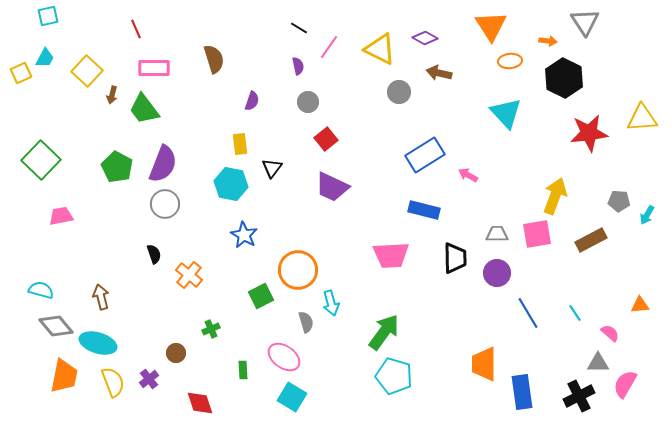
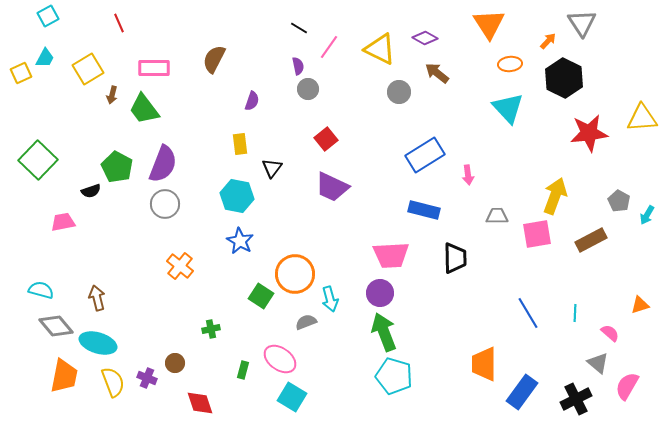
cyan square at (48, 16): rotated 15 degrees counterclockwise
gray triangle at (585, 22): moved 3 px left, 1 px down
orange triangle at (491, 26): moved 2 px left, 2 px up
red line at (136, 29): moved 17 px left, 6 px up
orange arrow at (548, 41): rotated 54 degrees counterclockwise
brown semicircle at (214, 59): rotated 136 degrees counterclockwise
orange ellipse at (510, 61): moved 3 px down
yellow square at (87, 71): moved 1 px right, 2 px up; rotated 16 degrees clockwise
brown arrow at (439, 73): moved 2 px left; rotated 25 degrees clockwise
gray circle at (308, 102): moved 13 px up
cyan triangle at (506, 113): moved 2 px right, 5 px up
green square at (41, 160): moved 3 px left
pink arrow at (468, 175): rotated 126 degrees counterclockwise
cyan hexagon at (231, 184): moved 6 px right, 12 px down
gray pentagon at (619, 201): rotated 25 degrees clockwise
pink trapezoid at (61, 216): moved 2 px right, 6 px down
gray trapezoid at (497, 234): moved 18 px up
blue star at (244, 235): moved 4 px left, 6 px down
black semicircle at (154, 254): moved 63 px left, 63 px up; rotated 90 degrees clockwise
orange circle at (298, 270): moved 3 px left, 4 px down
purple circle at (497, 273): moved 117 px left, 20 px down
orange cross at (189, 275): moved 9 px left, 9 px up
green square at (261, 296): rotated 30 degrees counterclockwise
brown arrow at (101, 297): moved 4 px left, 1 px down
cyan arrow at (331, 303): moved 1 px left, 4 px up
orange triangle at (640, 305): rotated 12 degrees counterclockwise
cyan line at (575, 313): rotated 36 degrees clockwise
gray semicircle at (306, 322): rotated 95 degrees counterclockwise
green cross at (211, 329): rotated 12 degrees clockwise
green arrow at (384, 332): rotated 57 degrees counterclockwise
brown circle at (176, 353): moved 1 px left, 10 px down
pink ellipse at (284, 357): moved 4 px left, 2 px down
gray triangle at (598, 363): rotated 40 degrees clockwise
green rectangle at (243, 370): rotated 18 degrees clockwise
purple cross at (149, 379): moved 2 px left, 1 px up; rotated 30 degrees counterclockwise
pink semicircle at (625, 384): moved 2 px right, 2 px down
blue rectangle at (522, 392): rotated 44 degrees clockwise
black cross at (579, 396): moved 3 px left, 3 px down
